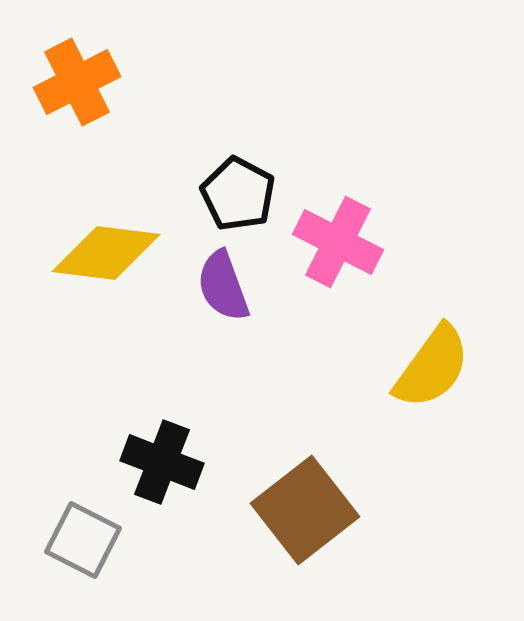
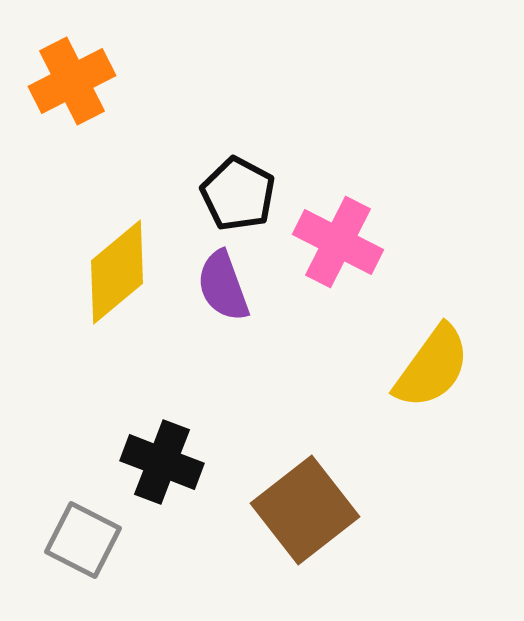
orange cross: moved 5 px left, 1 px up
yellow diamond: moved 11 px right, 19 px down; rotated 47 degrees counterclockwise
